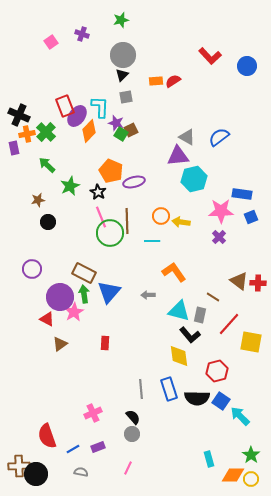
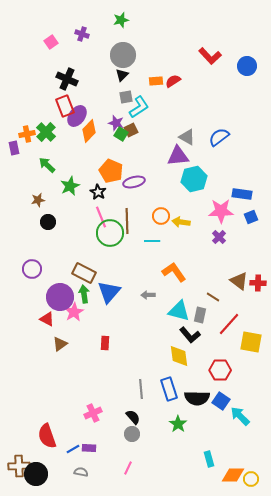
cyan L-shape at (100, 107): moved 39 px right; rotated 55 degrees clockwise
black cross at (19, 115): moved 48 px right, 36 px up
red hexagon at (217, 371): moved 3 px right, 1 px up; rotated 15 degrees clockwise
purple rectangle at (98, 447): moved 9 px left, 1 px down; rotated 24 degrees clockwise
green star at (251, 455): moved 73 px left, 31 px up
